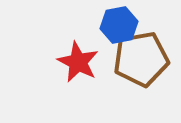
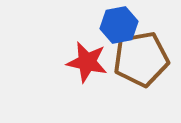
red star: moved 9 px right; rotated 15 degrees counterclockwise
